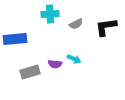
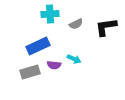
blue rectangle: moved 23 px right, 7 px down; rotated 20 degrees counterclockwise
purple semicircle: moved 1 px left, 1 px down
